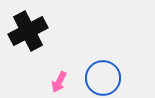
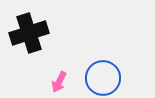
black cross: moved 1 px right, 2 px down; rotated 9 degrees clockwise
